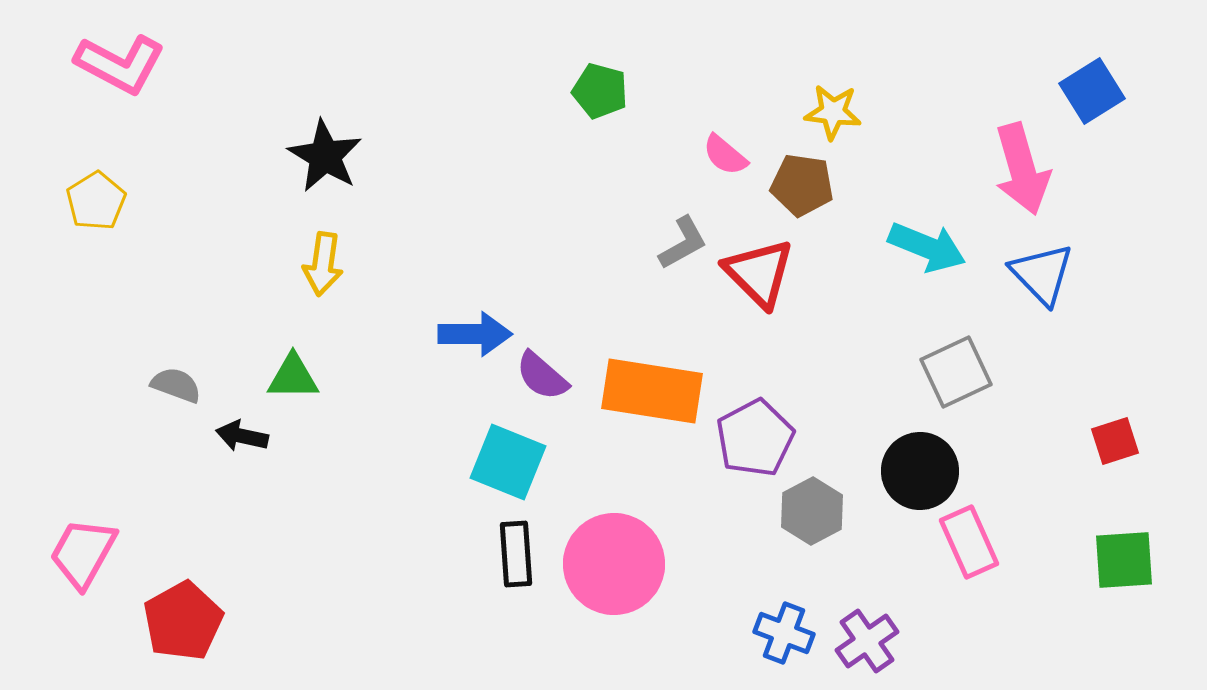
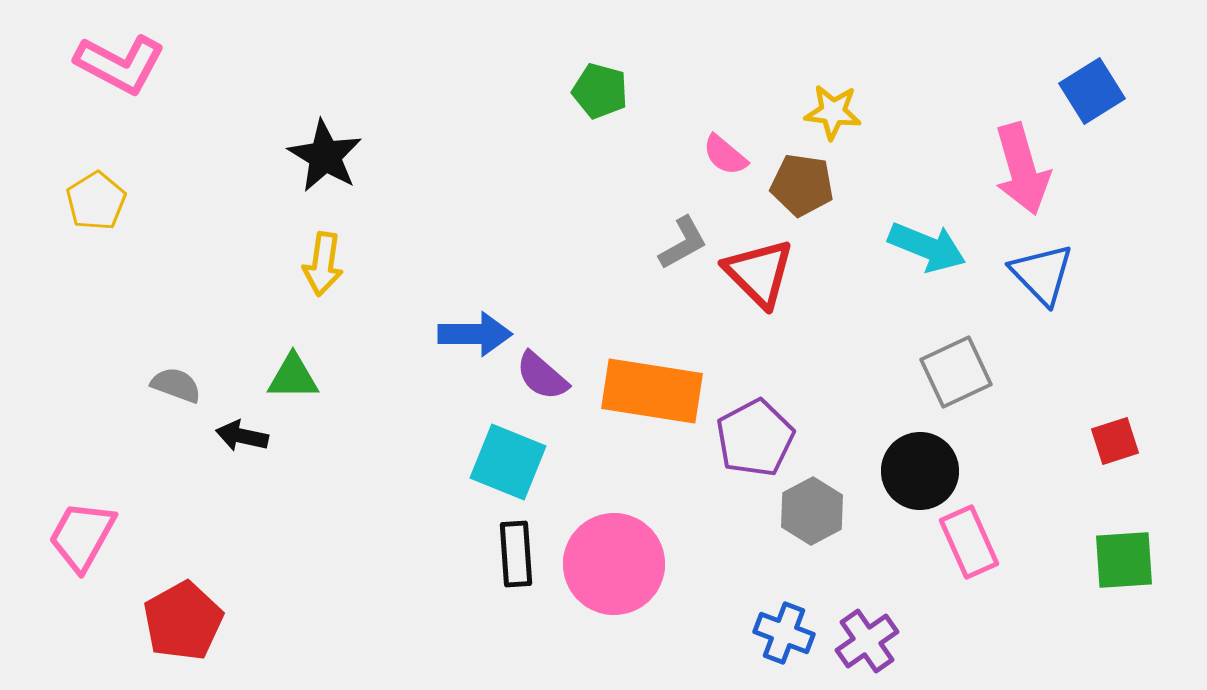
pink trapezoid: moved 1 px left, 17 px up
